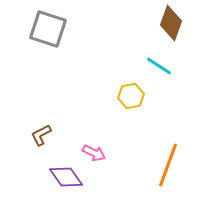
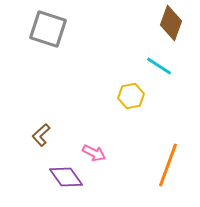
brown L-shape: rotated 15 degrees counterclockwise
